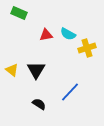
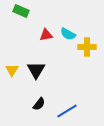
green rectangle: moved 2 px right, 2 px up
yellow cross: moved 1 px up; rotated 18 degrees clockwise
yellow triangle: rotated 24 degrees clockwise
blue line: moved 3 px left, 19 px down; rotated 15 degrees clockwise
black semicircle: rotated 96 degrees clockwise
